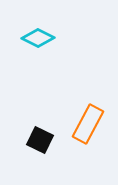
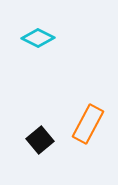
black square: rotated 24 degrees clockwise
